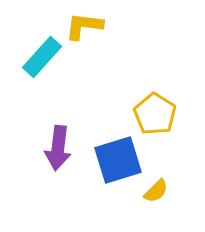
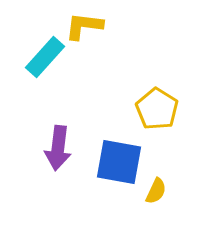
cyan rectangle: moved 3 px right
yellow pentagon: moved 2 px right, 5 px up
blue square: moved 1 px right, 2 px down; rotated 27 degrees clockwise
yellow semicircle: rotated 20 degrees counterclockwise
